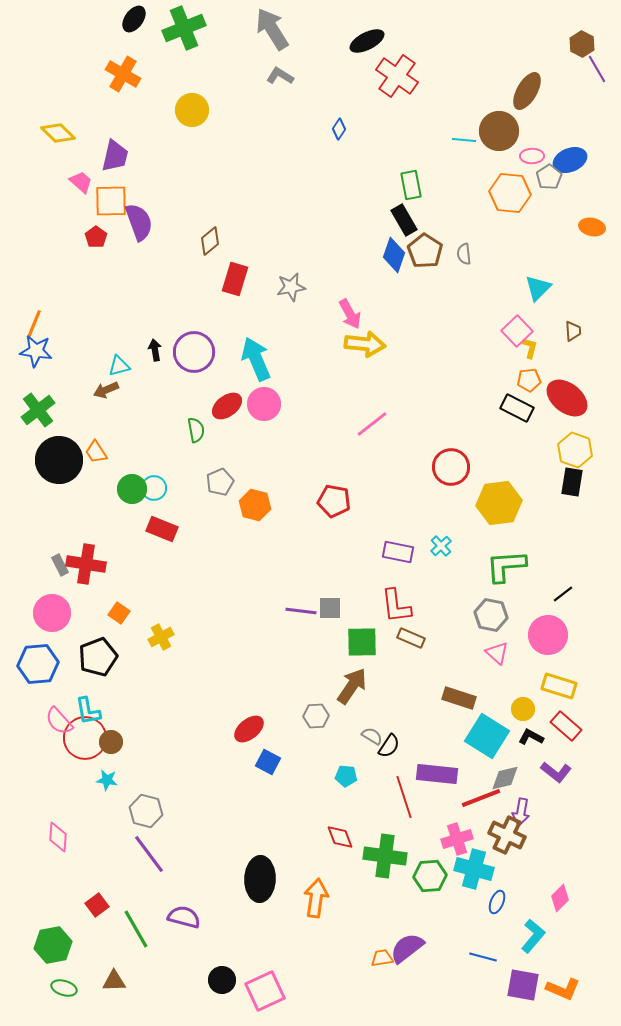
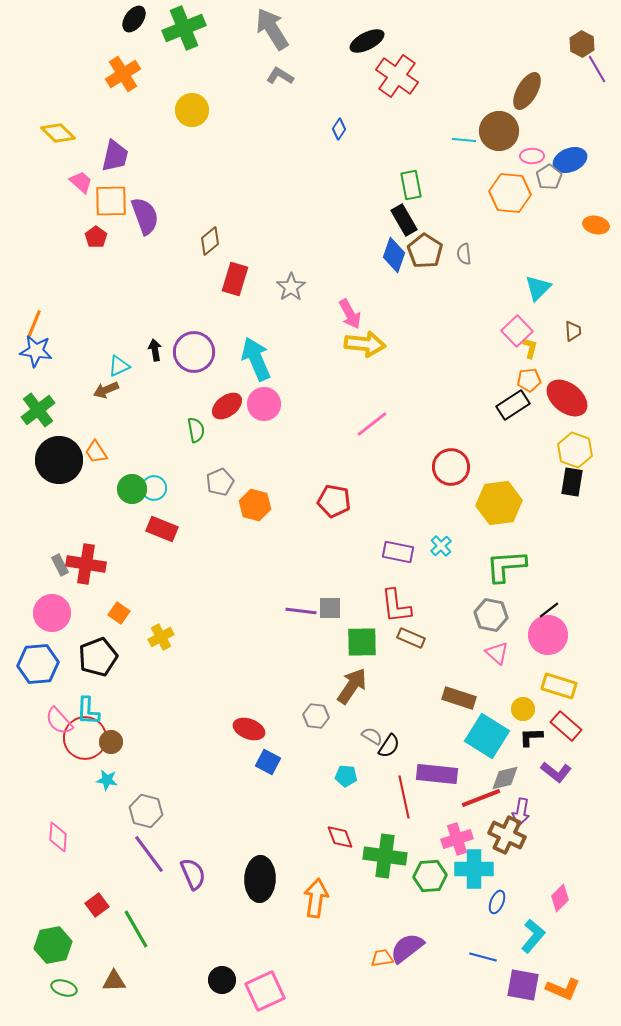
orange cross at (123, 74): rotated 28 degrees clockwise
purple semicircle at (139, 222): moved 6 px right, 6 px up
orange ellipse at (592, 227): moved 4 px right, 2 px up
gray star at (291, 287): rotated 24 degrees counterclockwise
cyan triangle at (119, 366): rotated 10 degrees counterclockwise
black rectangle at (517, 408): moved 4 px left, 3 px up; rotated 60 degrees counterclockwise
black line at (563, 594): moved 14 px left, 16 px down
cyan L-shape at (88, 711): rotated 12 degrees clockwise
gray hexagon at (316, 716): rotated 10 degrees clockwise
red ellipse at (249, 729): rotated 60 degrees clockwise
black L-shape at (531, 737): rotated 30 degrees counterclockwise
red line at (404, 797): rotated 6 degrees clockwise
cyan cross at (474, 869): rotated 15 degrees counterclockwise
purple semicircle at (184, 917): moved 9 px right, 43 px up; rotated 52 degrees clockwise
